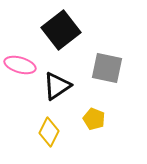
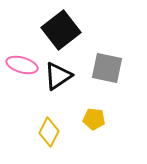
pink ellipse: moved 2 px right
black triangle: moved 1 px right, 10 px up
yellow pentagon: rotated 15 degrees counterclockwise
